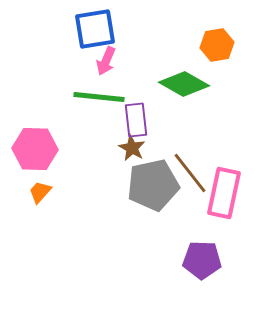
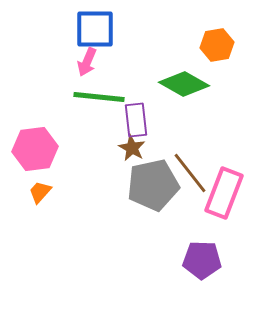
blue square: rotated 9 degrees clockwise
pink arrow: moved 19 px left, 1 px down
pink hexagon: rotated 9 degrees counterclockwise
pink rectangle: rotated 9 degrees clockwise
